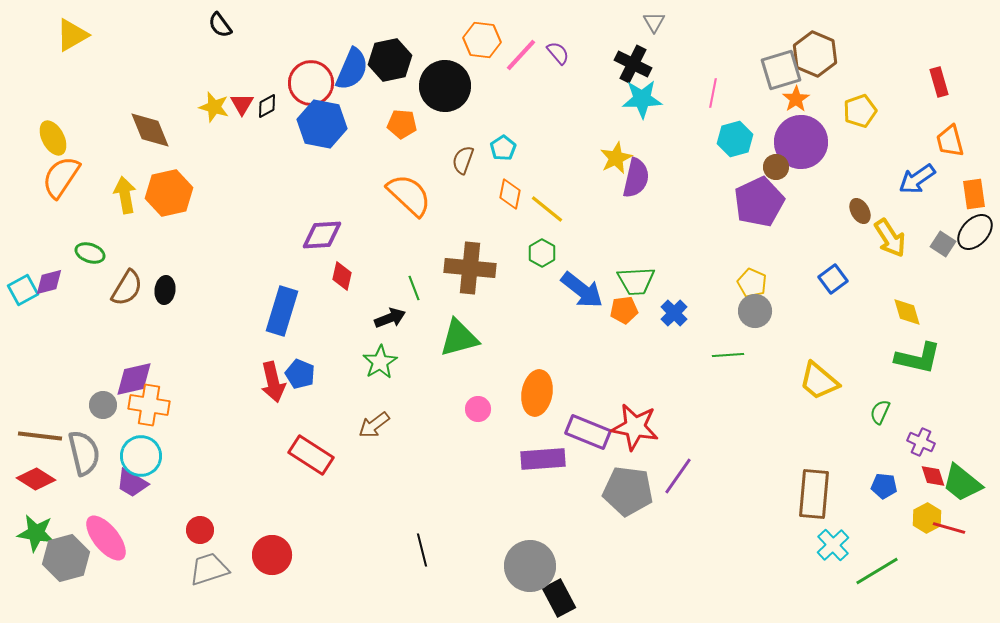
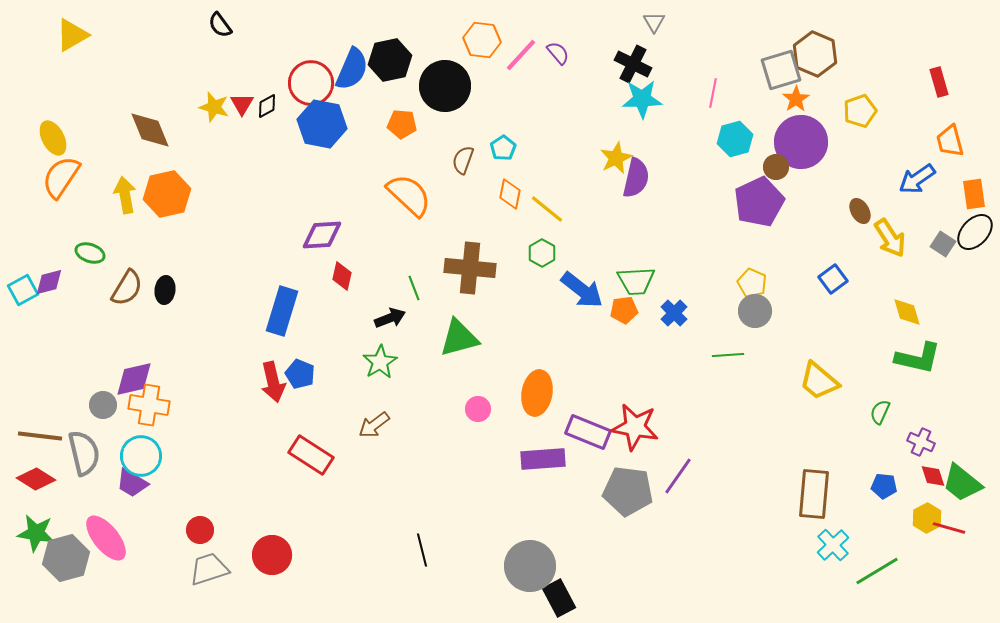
orange hexagon at (169, 193): moved 2 px left, 1 px down
